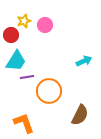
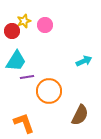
red circle: moved 1 px right, 4 px up
